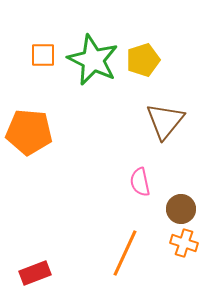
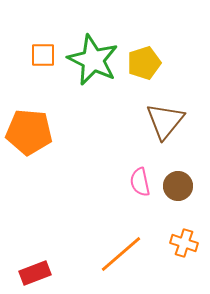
yellow pentagon: moved 1 px right, 3 px down
brown circle: moved 3 px left, 23 px up
orange line: moved 4 px left, 1 px down; rotated 24 degrees clockwise
